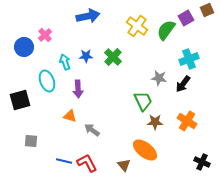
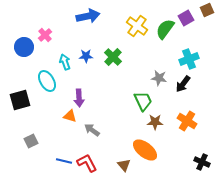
green semicircle: moved 1 px left, 1 px up
cyan ellipse: rotated 10 degrees counterclockwise
purple arrow: moved 1 px right, 9 px down
gray square: rotated 32 degrees counterclockwise
